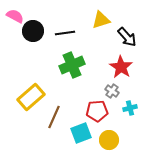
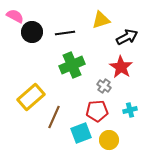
black circle: moved 1 px left, 1 px down
black arrow: rotated 75 degrees counterclockwise
gray cross: moved 8 px left, 5 px up
cyan cross: moved 2 px down
